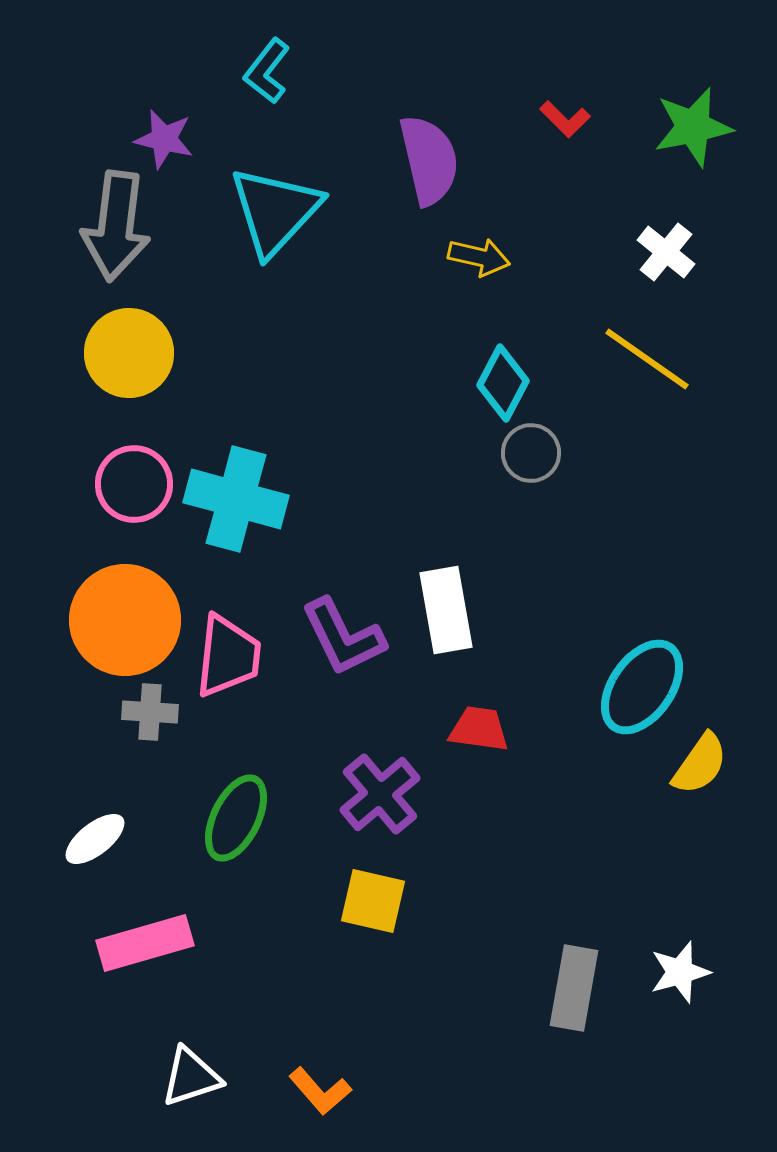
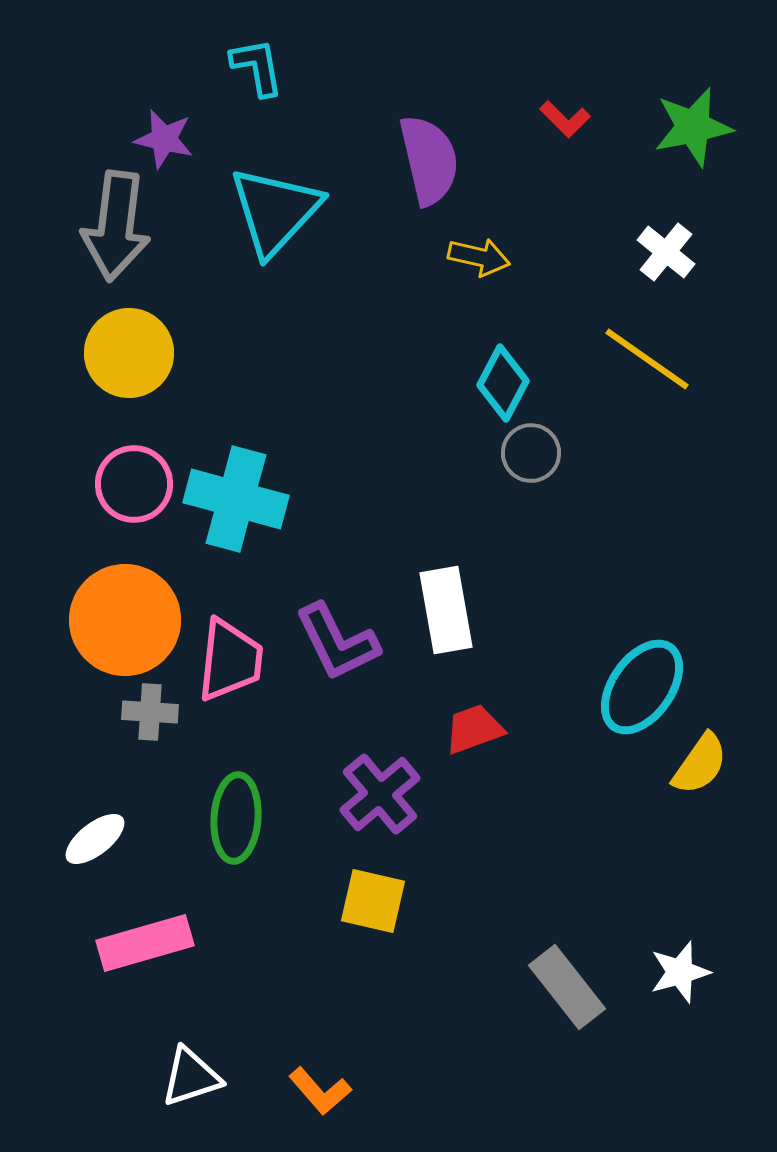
cyan L-shape: moved 10 px left, 4 px up; rotated 132 degrees clockwise
purple L-shape: moved 6 px left, 5 px down
pink trapezoid: moved 2 px right, 4 px down
red trapezoid: moved 5 px left; rotated 28 degrees counterclockwise
green ellipse: rotated 22 degrees counterclockwise
gray rectangle: moved 7 px left, 1 px up; rotated 48 degrees counterclockwise
